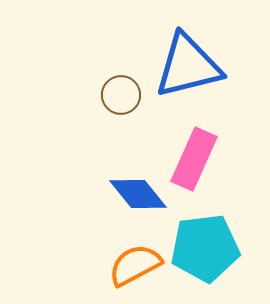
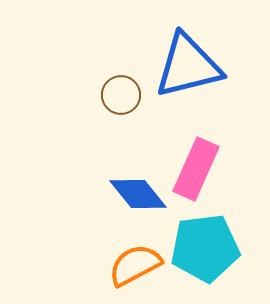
pink rectangle: moved 2 px right, 10 px down
